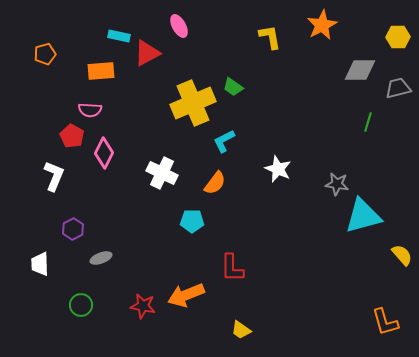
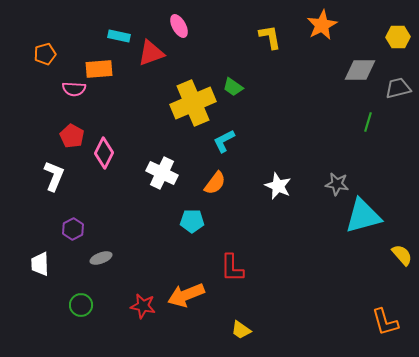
red triangle: moved 4 px right; rotated 8 degrees clockwise
orange rectangle: moved 2 px left, 2 px up
pink semicircle: moved 16 px left, 21 px up
white star: moved 17 px down
